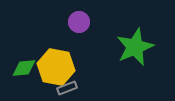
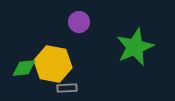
yellow hexagon: moved 3 px left, 3 px up
gray rectangle: rotated 18 degrees clockwise
